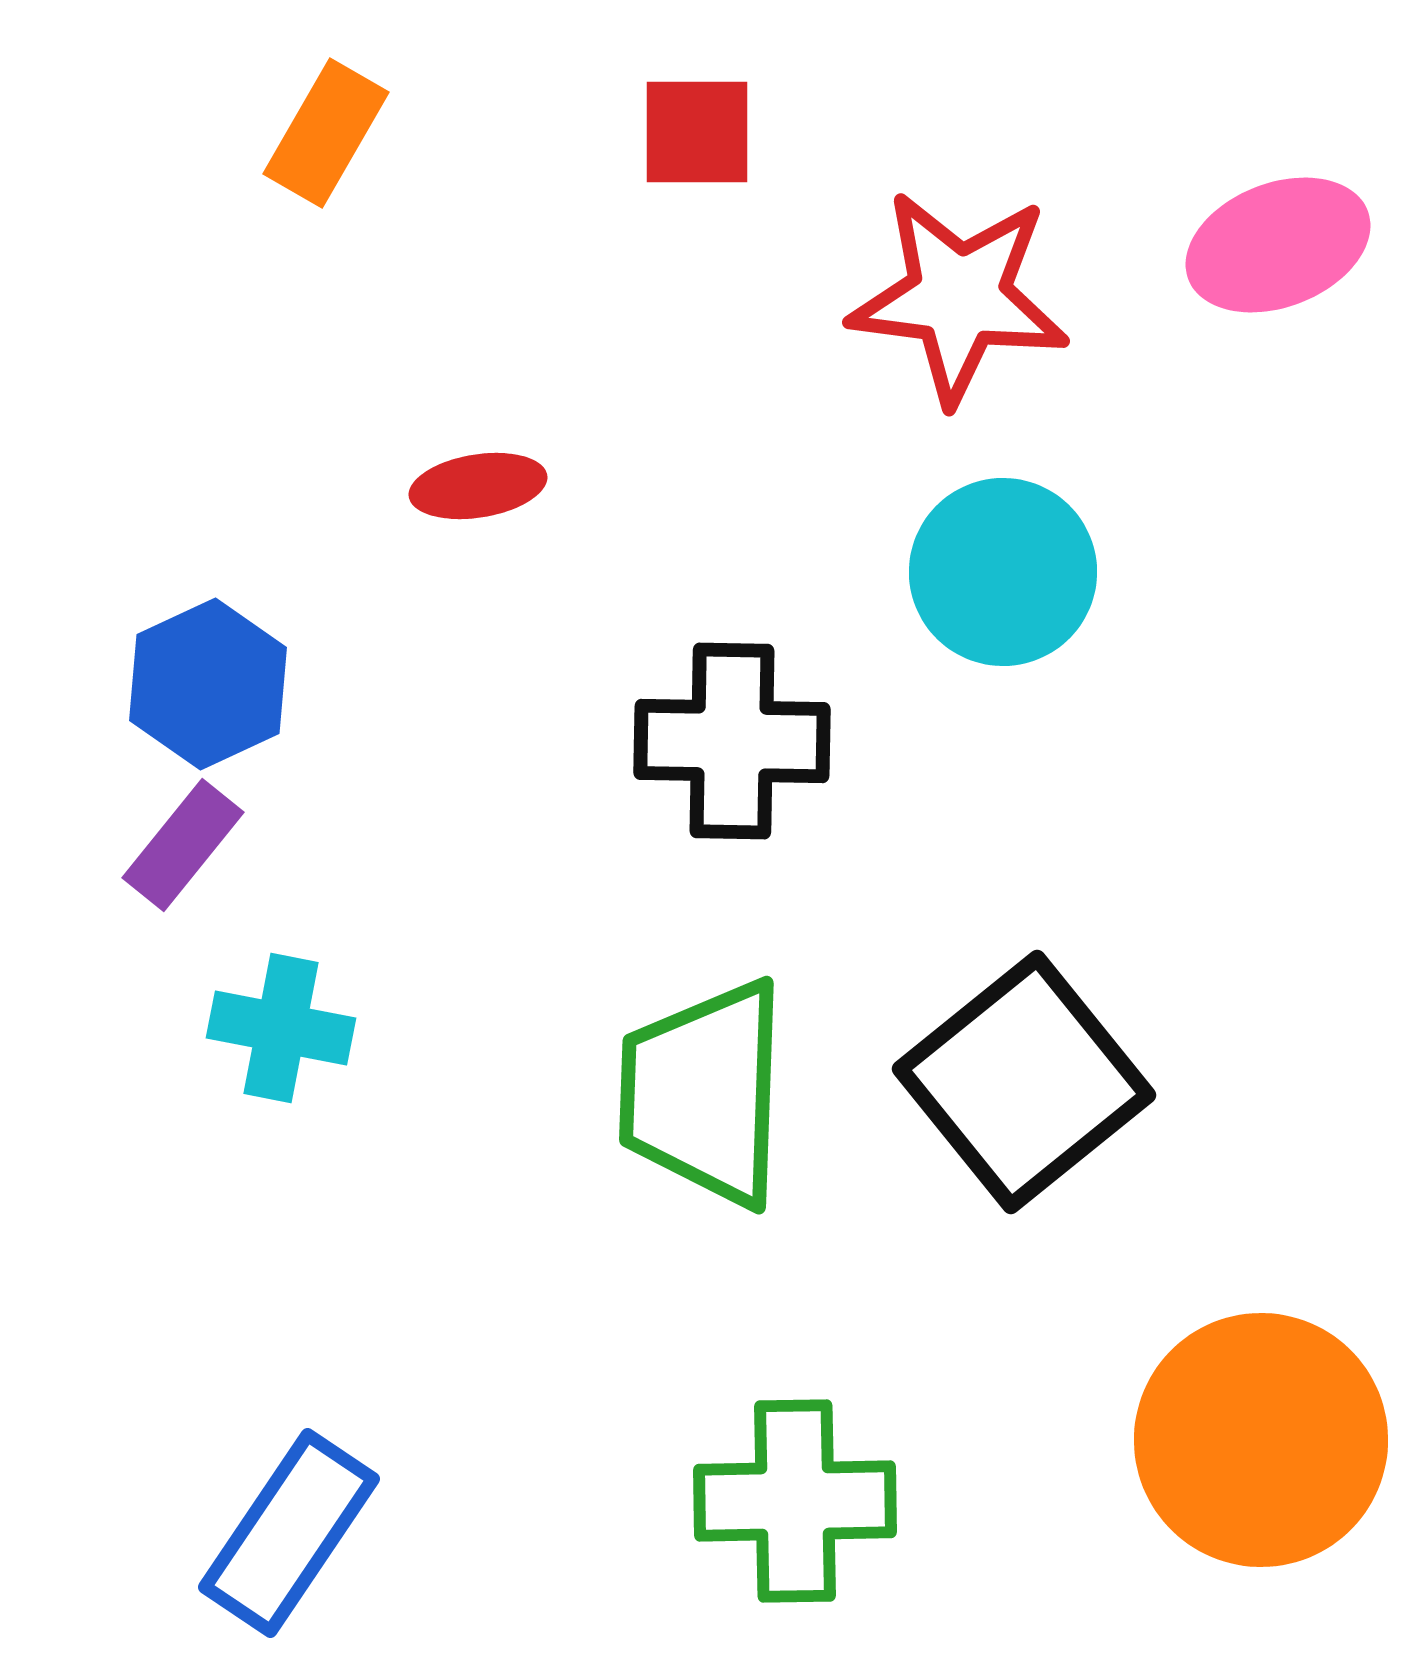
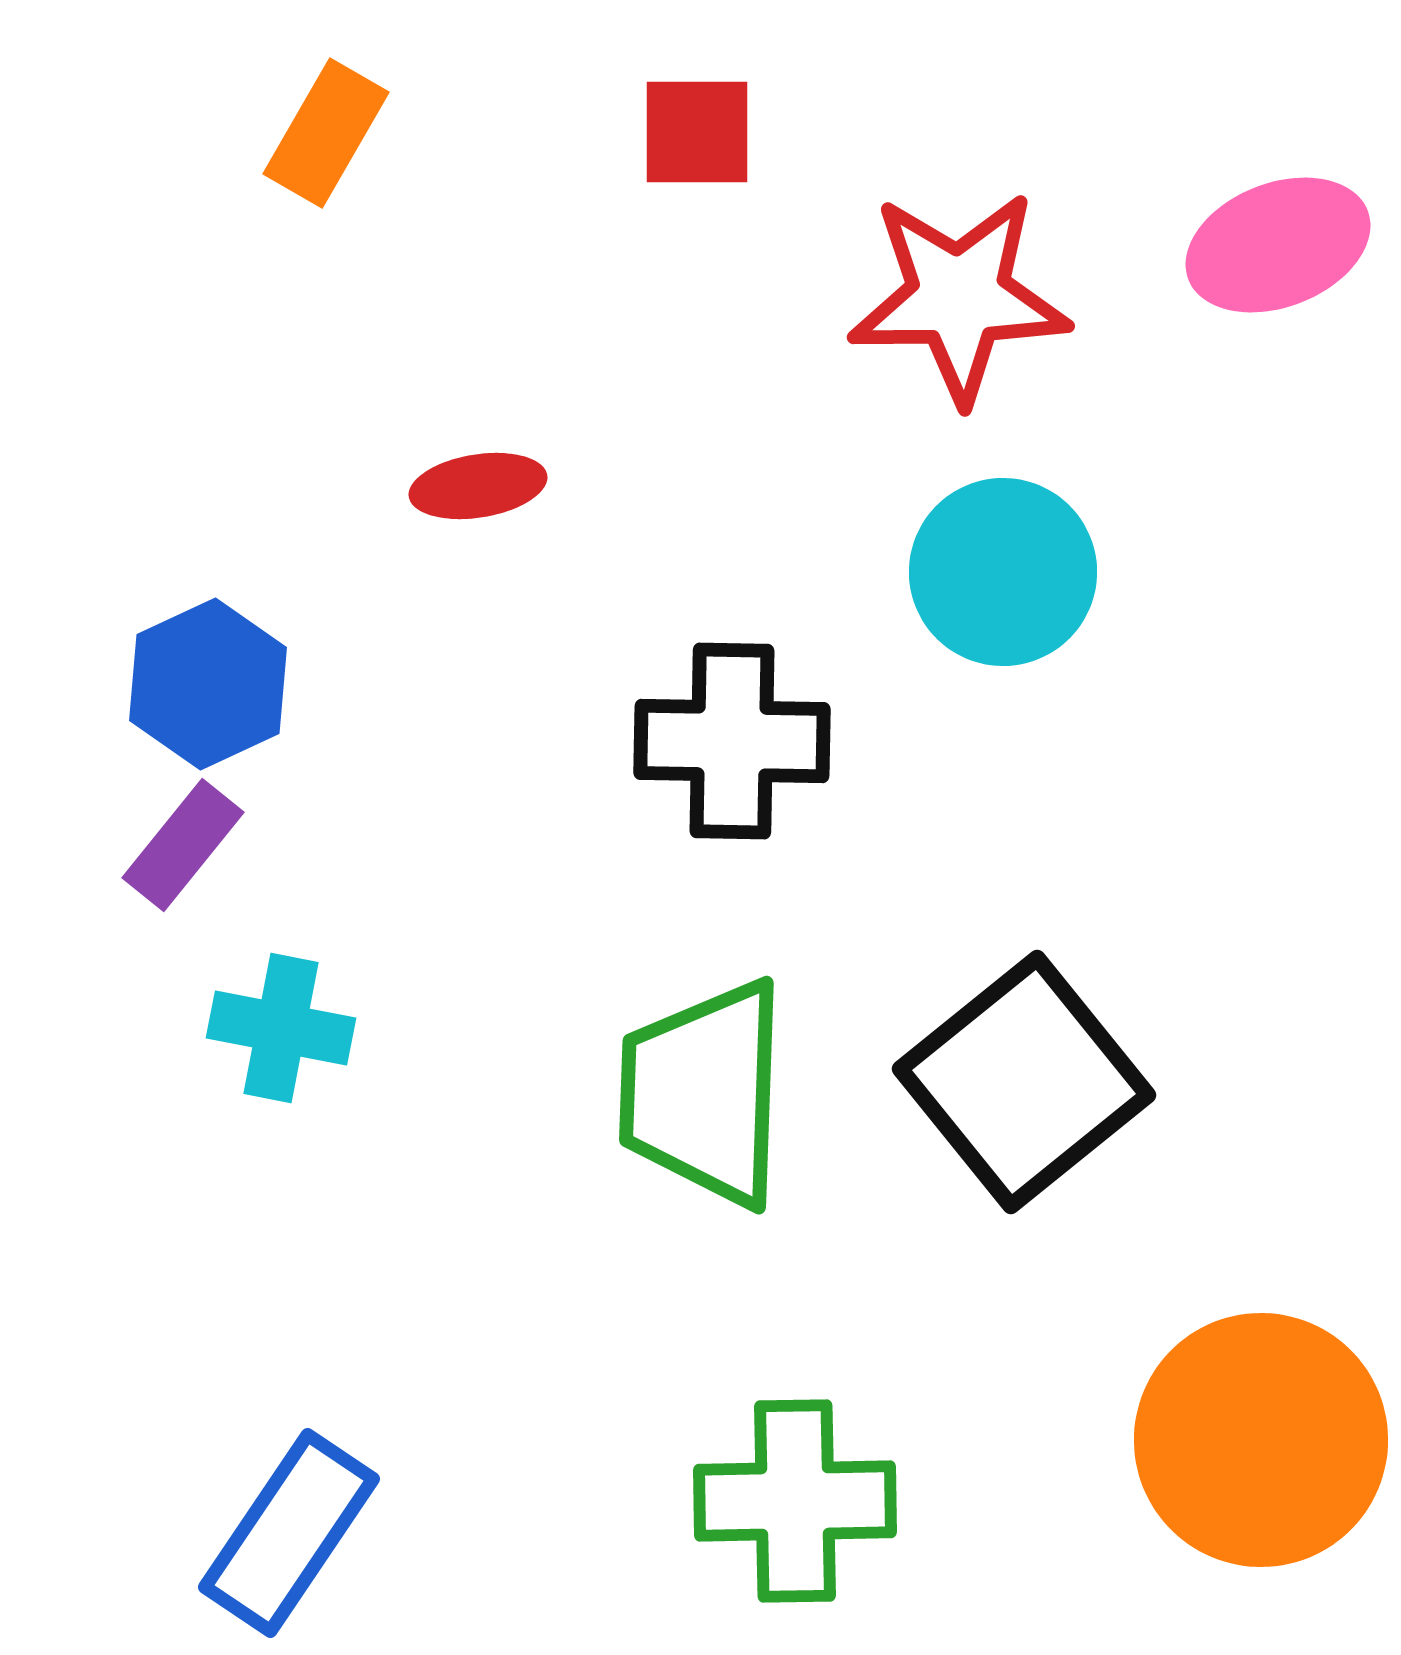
red star: rotated 8 degrees counterclockwise
